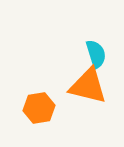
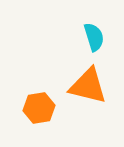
cyan semicircle: moved 2 px left, 17 px up
